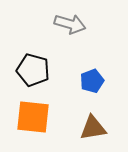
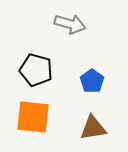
black pentagon: moved 3 px right
blue pentagon: rotated 15 degrees counterclockwise
